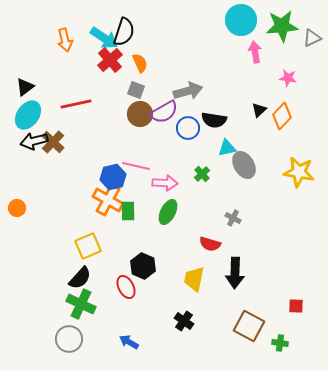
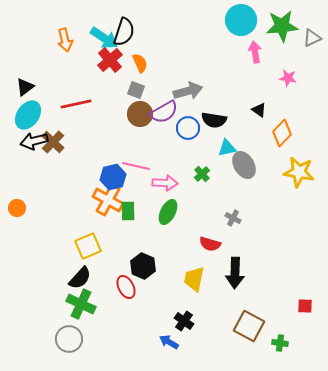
black triangle at (259, 110): rotated 42 degrees counterclockwise
orange diamond at (282, 116): moved 17 px down
red square at (296, 306): moved 9 px right
blue arrow at (129, 342): moved 40 px right
